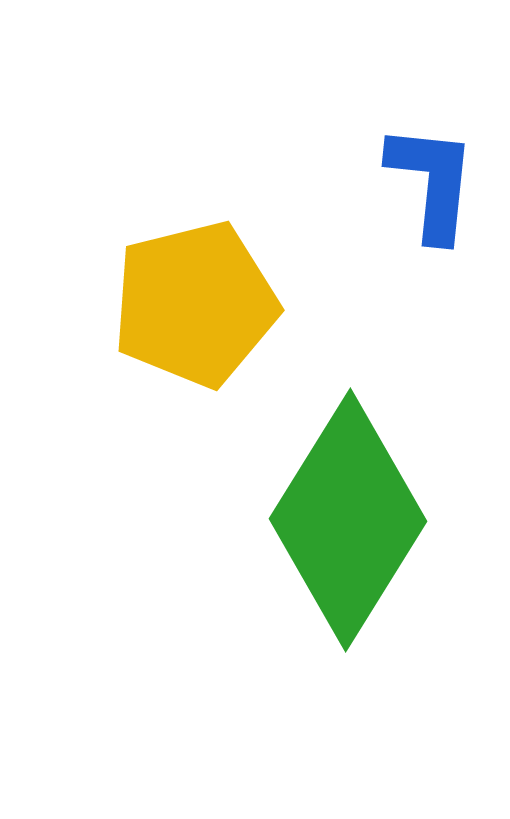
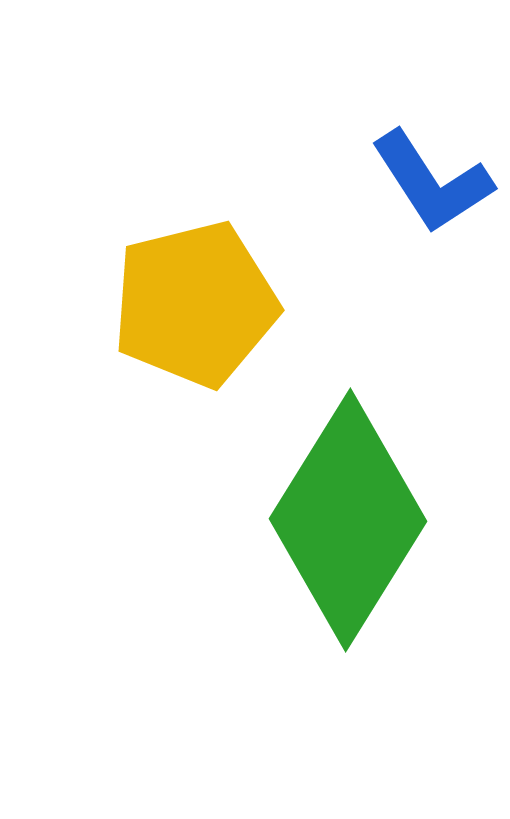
blue L-shape: rotated 141 degrees clockwise
